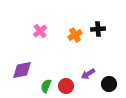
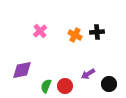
black cross: moved 1 px left, 3 px down
orange cross: rotated 32 degrees counterclockwise
red circle: moved 1 px left
